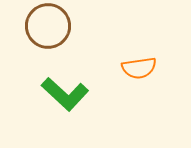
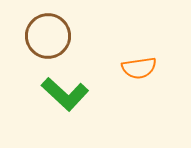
brown circle: moved 10 px down
